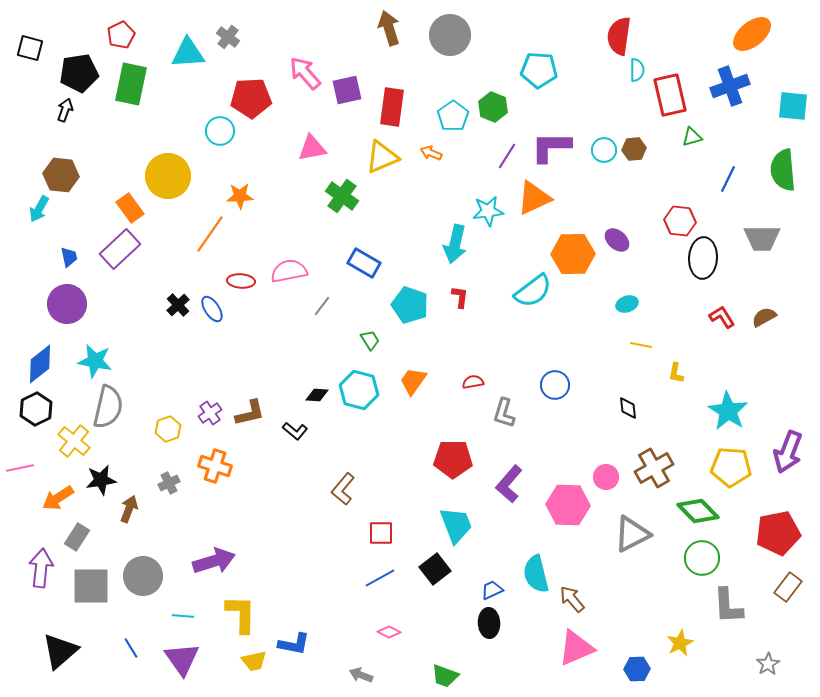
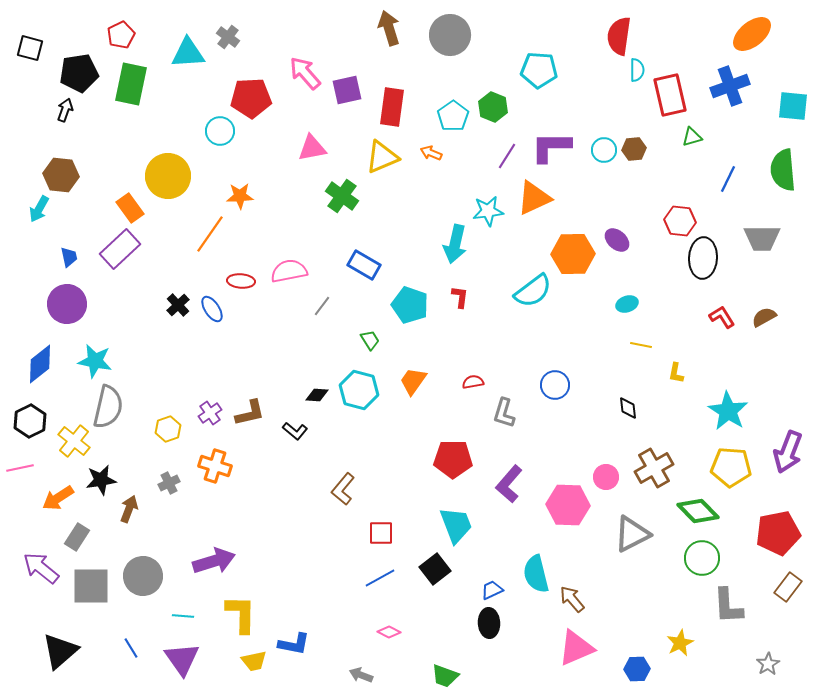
blue rectangle at (364, 263): moved 2 px down
black hexagon at (36, 409): moved 6 px left, 12 px down
purple arrow at (41, 568): rotated 57 degrees counterclockwise
